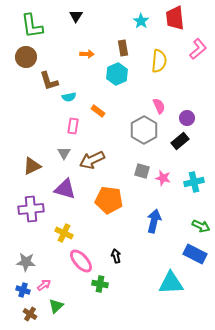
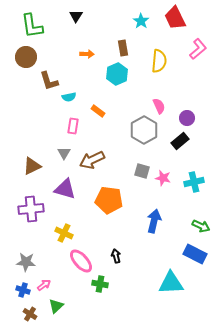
red trapezoid: rotated 20 degrees counterclockwise
